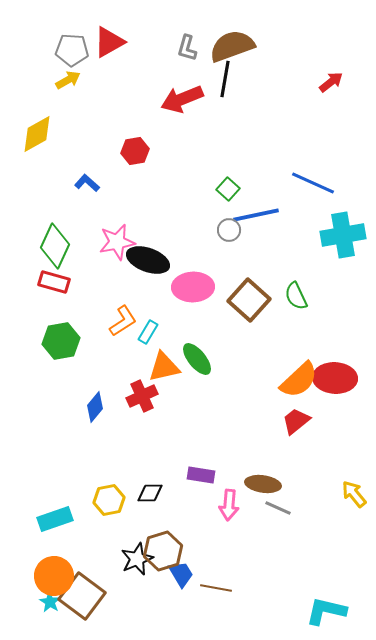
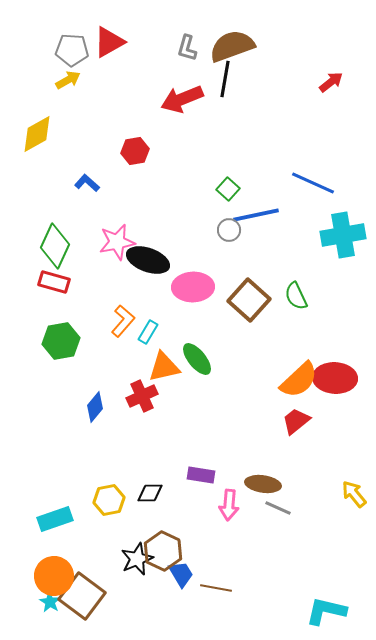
orange L-shape at (123, 321): rotated 16 degrees counterclockwise
brown hexagon at (163, 551): rotated 18 degrees counterclockwise
